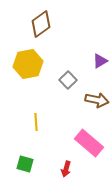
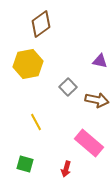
purple triangle: rotated 42 degrees clockwise
gray square: moved 7 px down
yellow line: rotated 24 degrees counterclockwise
